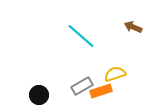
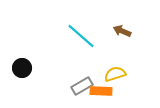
brown arrow: moved 11 px left, 4 px down
orange rectangle: rotated 20 degrees clockwise
black circle: moved 17 px left, 27 px up
